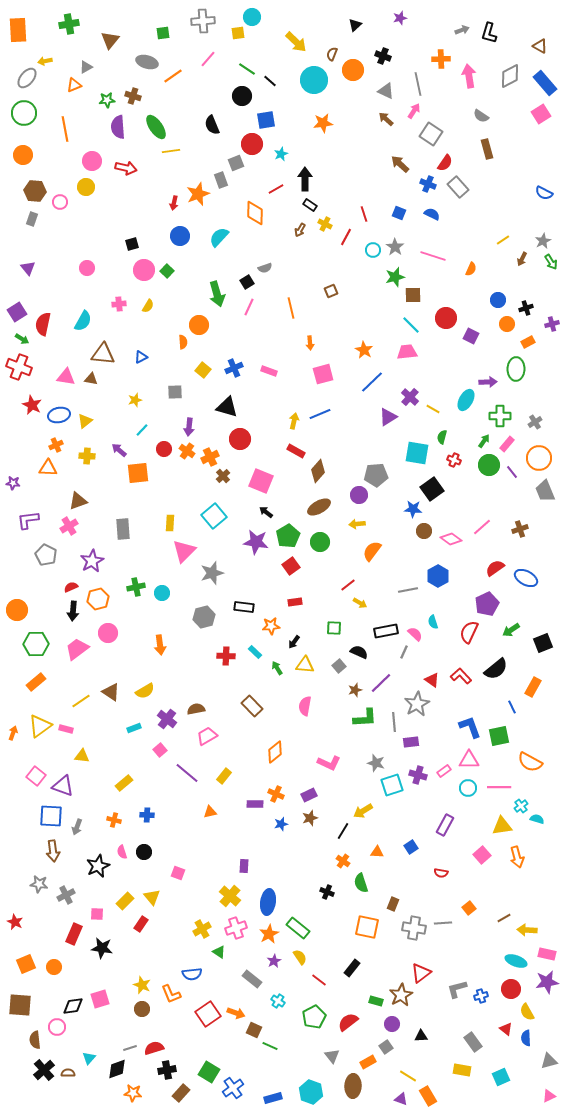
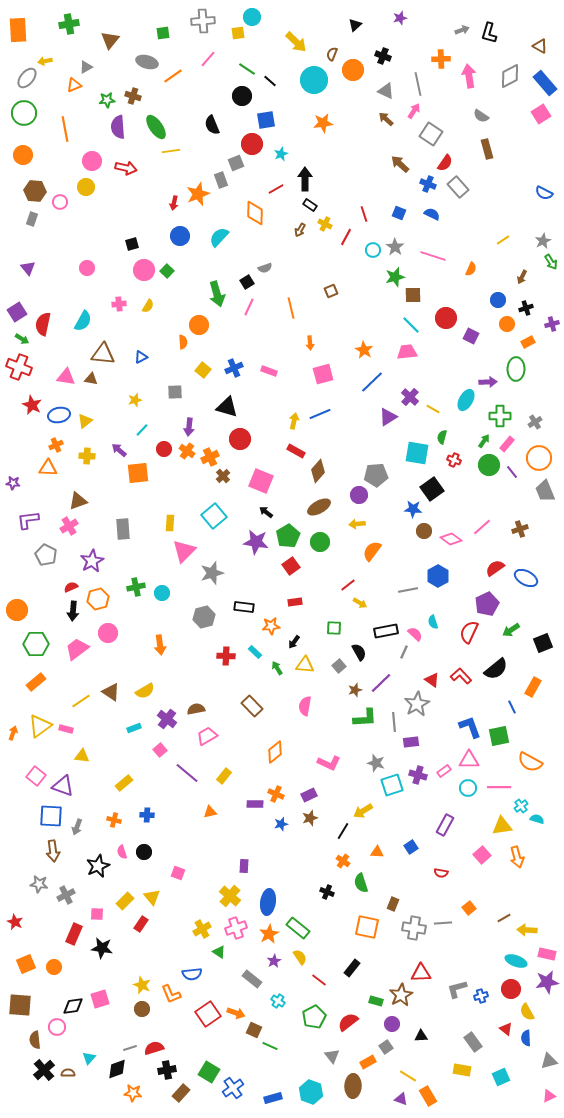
brown arrow at (522, 259): moved 18 px down
black semicircle at (359, 652): rotated 36 degrees clockwise
red triangle at (421, 973): rotated 35 degrees clockwise
